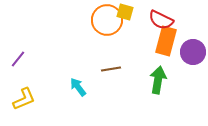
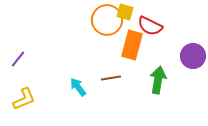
red semicircle: moved 11 px left, 6 px down
orange rectangle: moved 34 px left, 4 px down
purple circle: moved 4 px down
brown line: moved 9 px down
